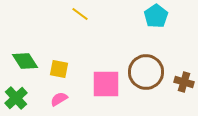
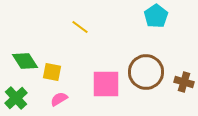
yellow line: moved 13 px down
yellow square: moved 7 px left, 3 px down
